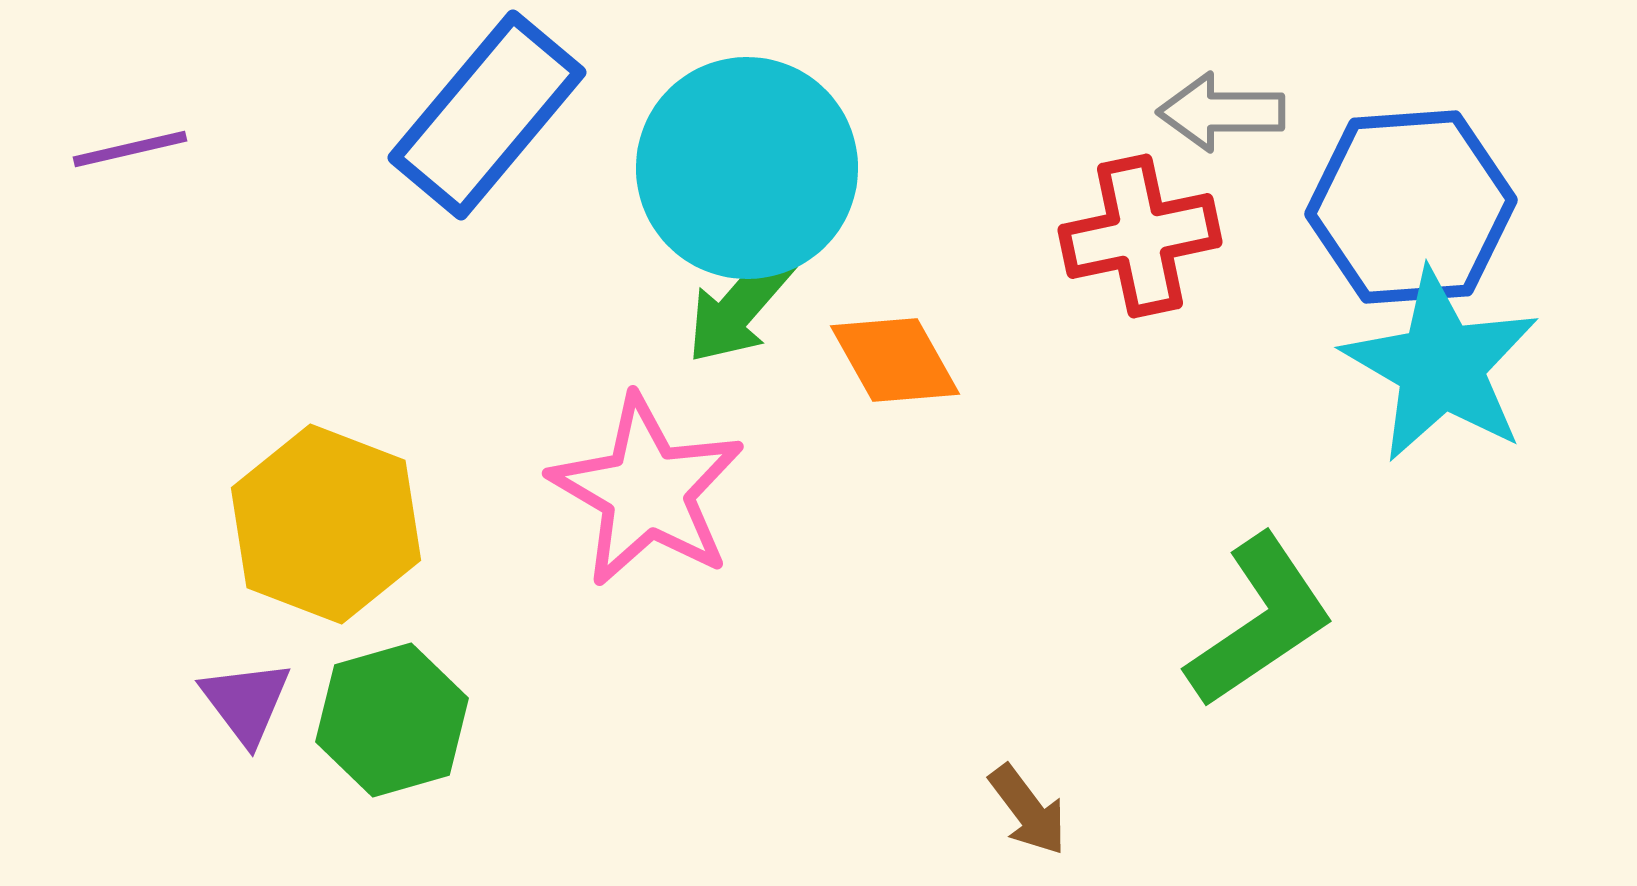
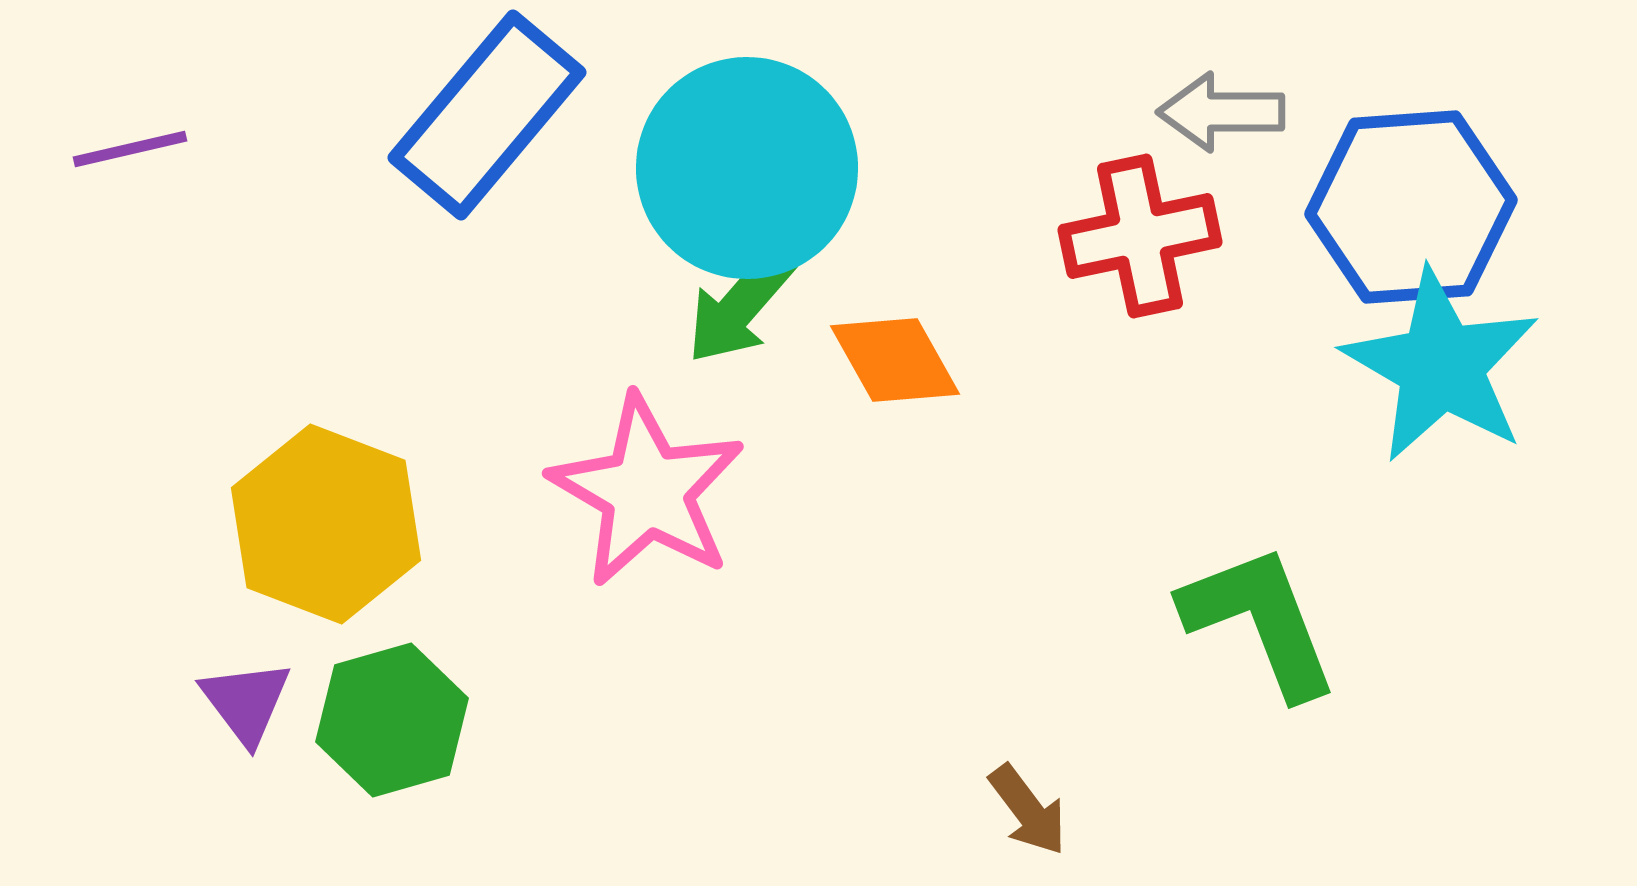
green L-shape: rotated 77 degrees counterclockwise
